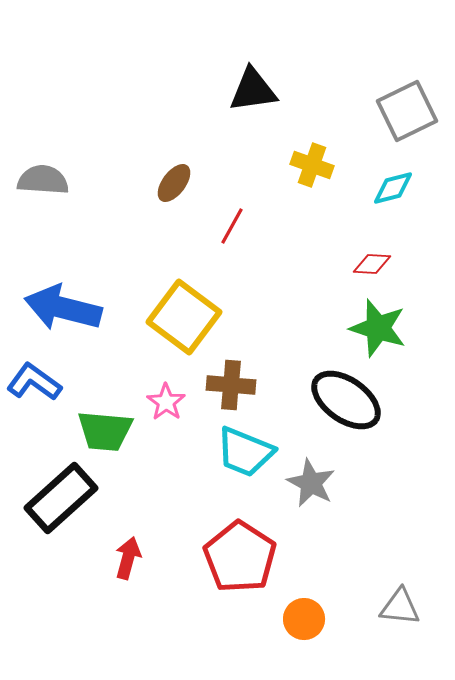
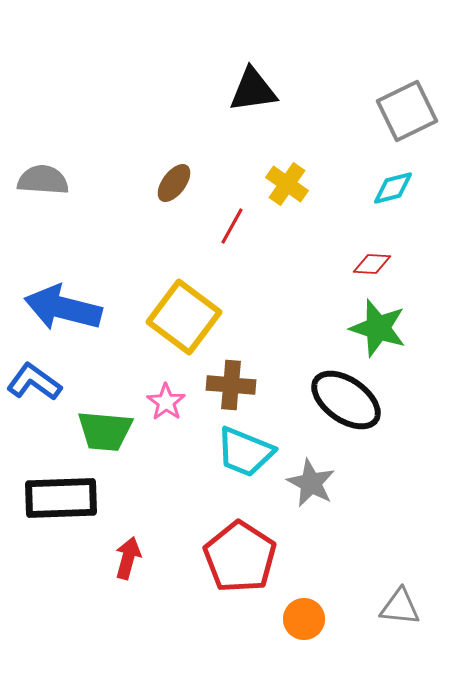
yellow cross: moved 25 px left, 19 px down; rotated 15 degrees clockwise
black rectangle: rotated 40 degrees clockwise
